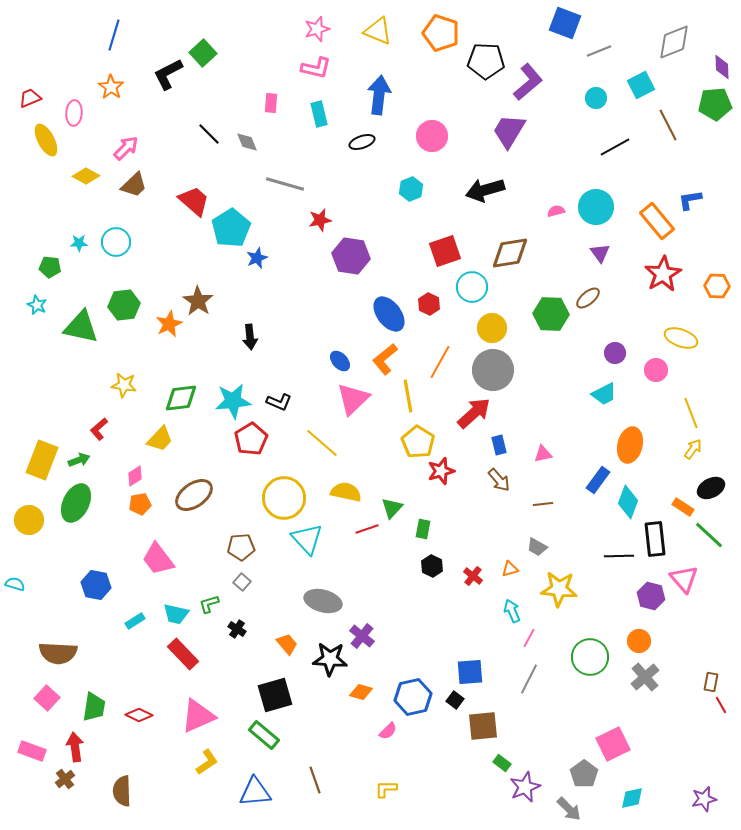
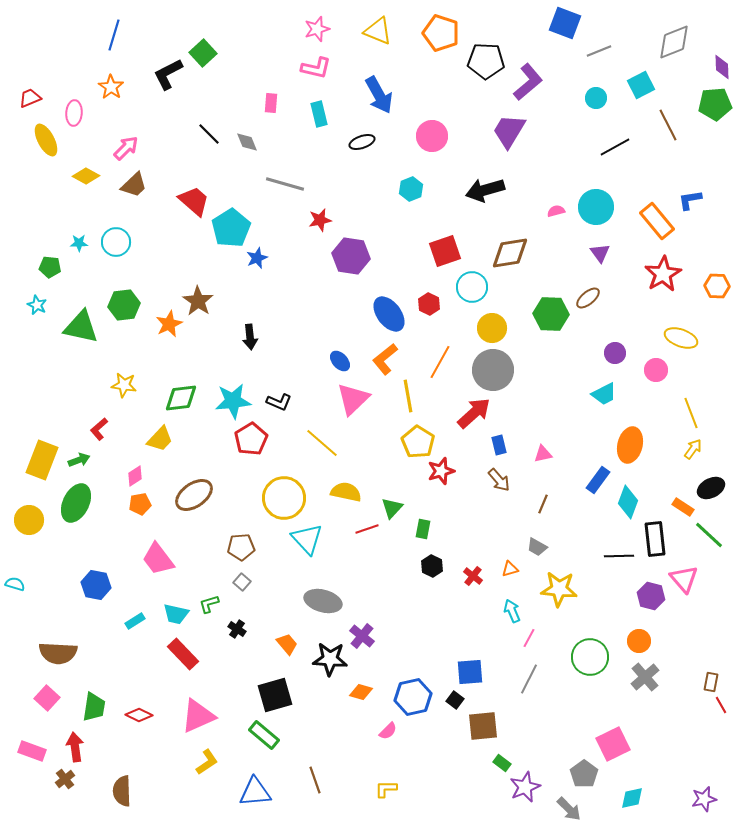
blue arrow at (379, 95): rotated 144 degrees clockwise
brown line at (543, 504): rotated 60 degrees counterclockwise
